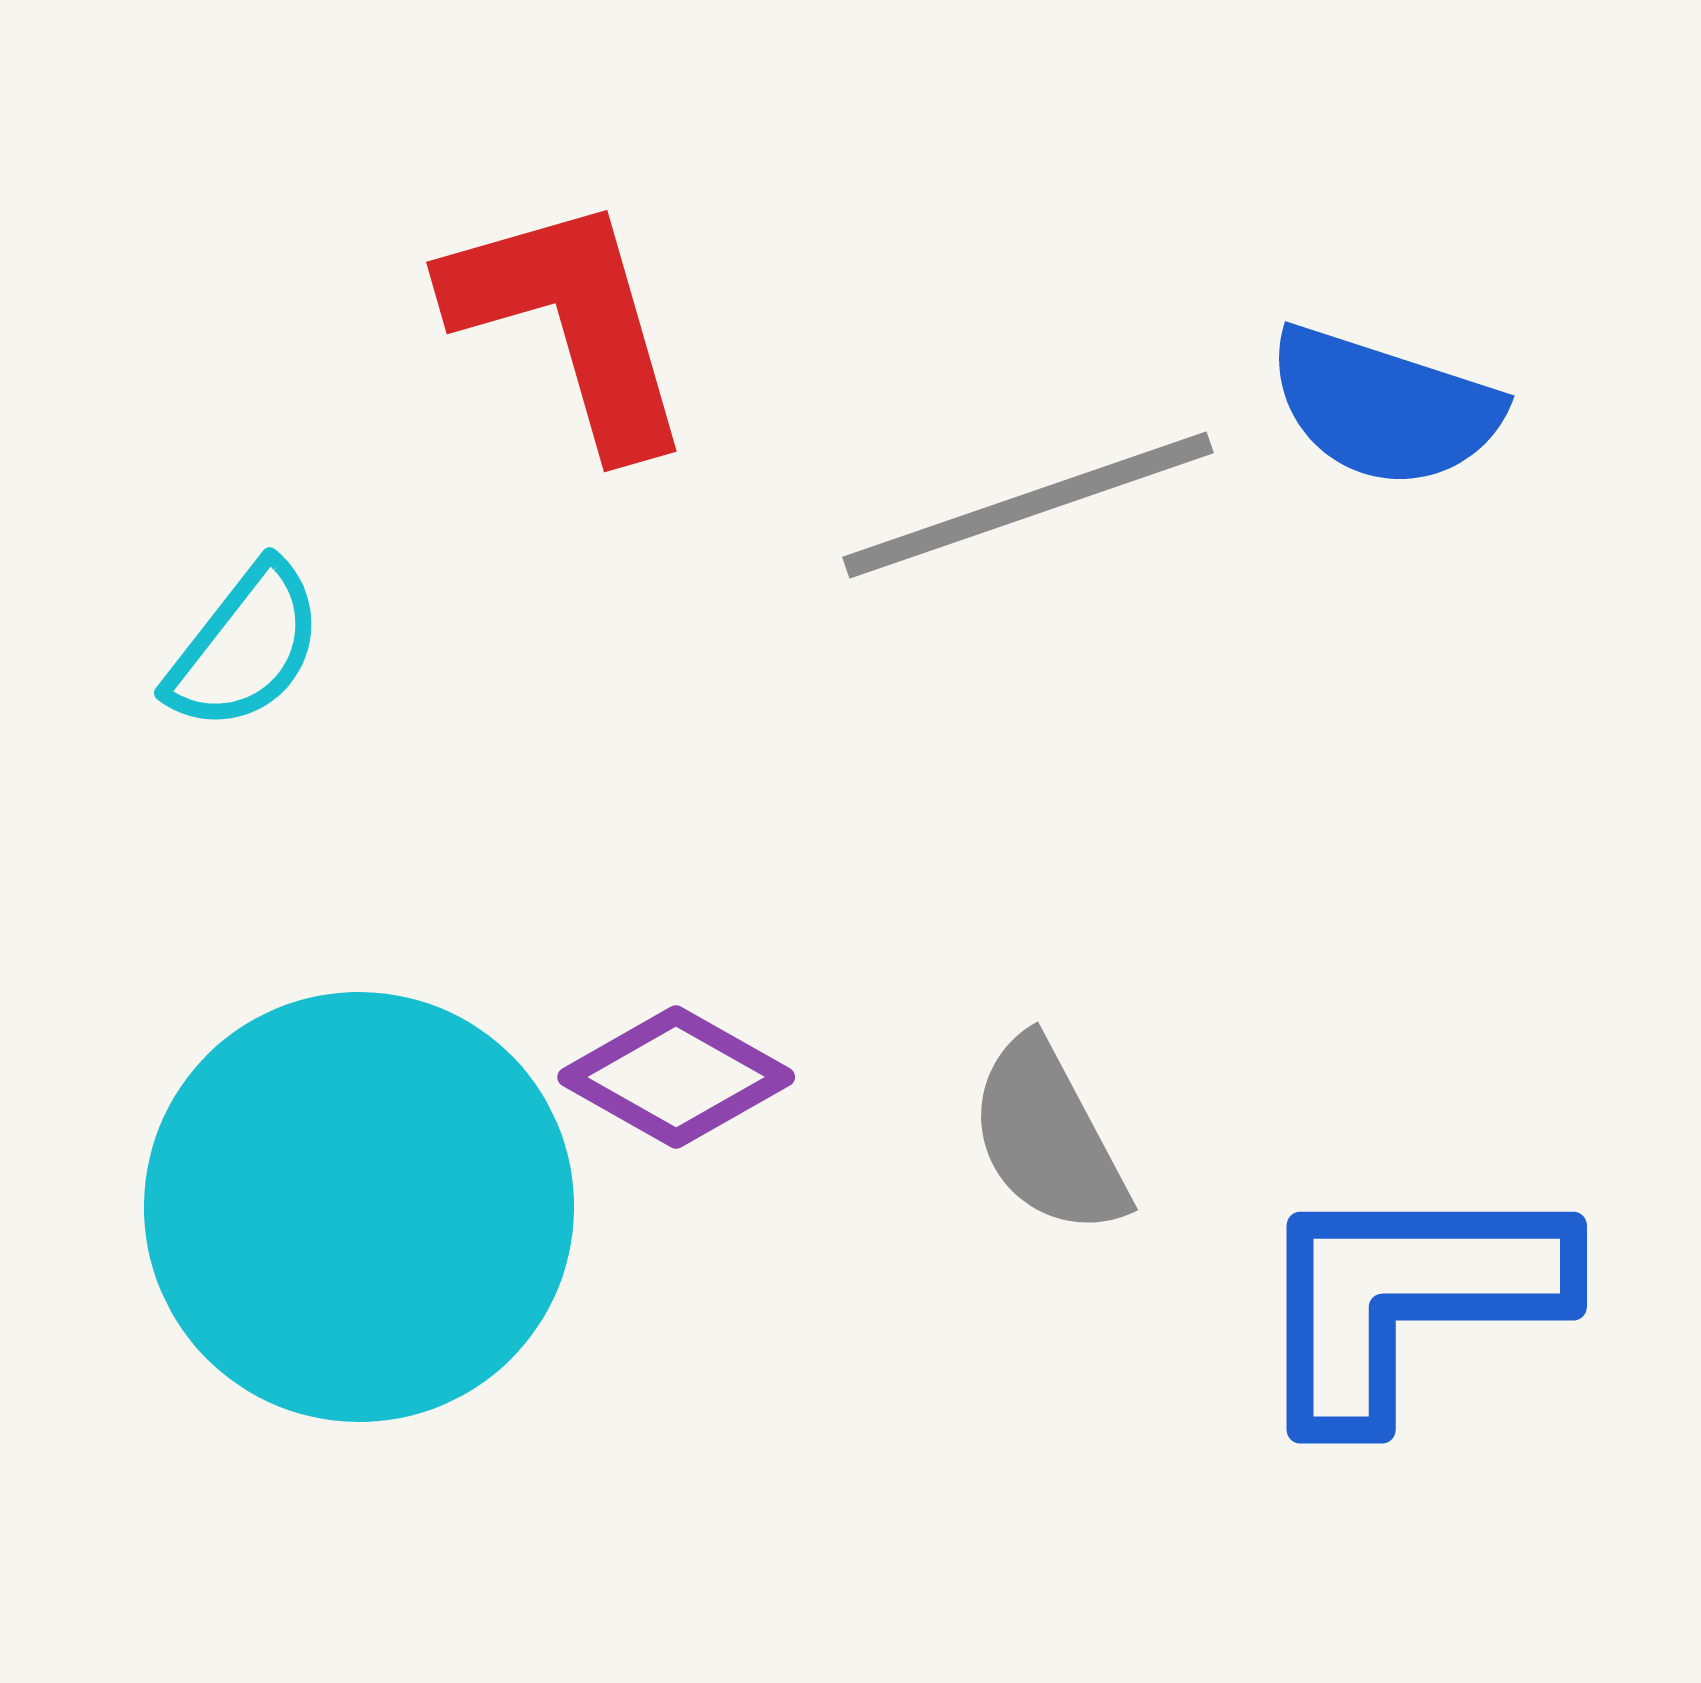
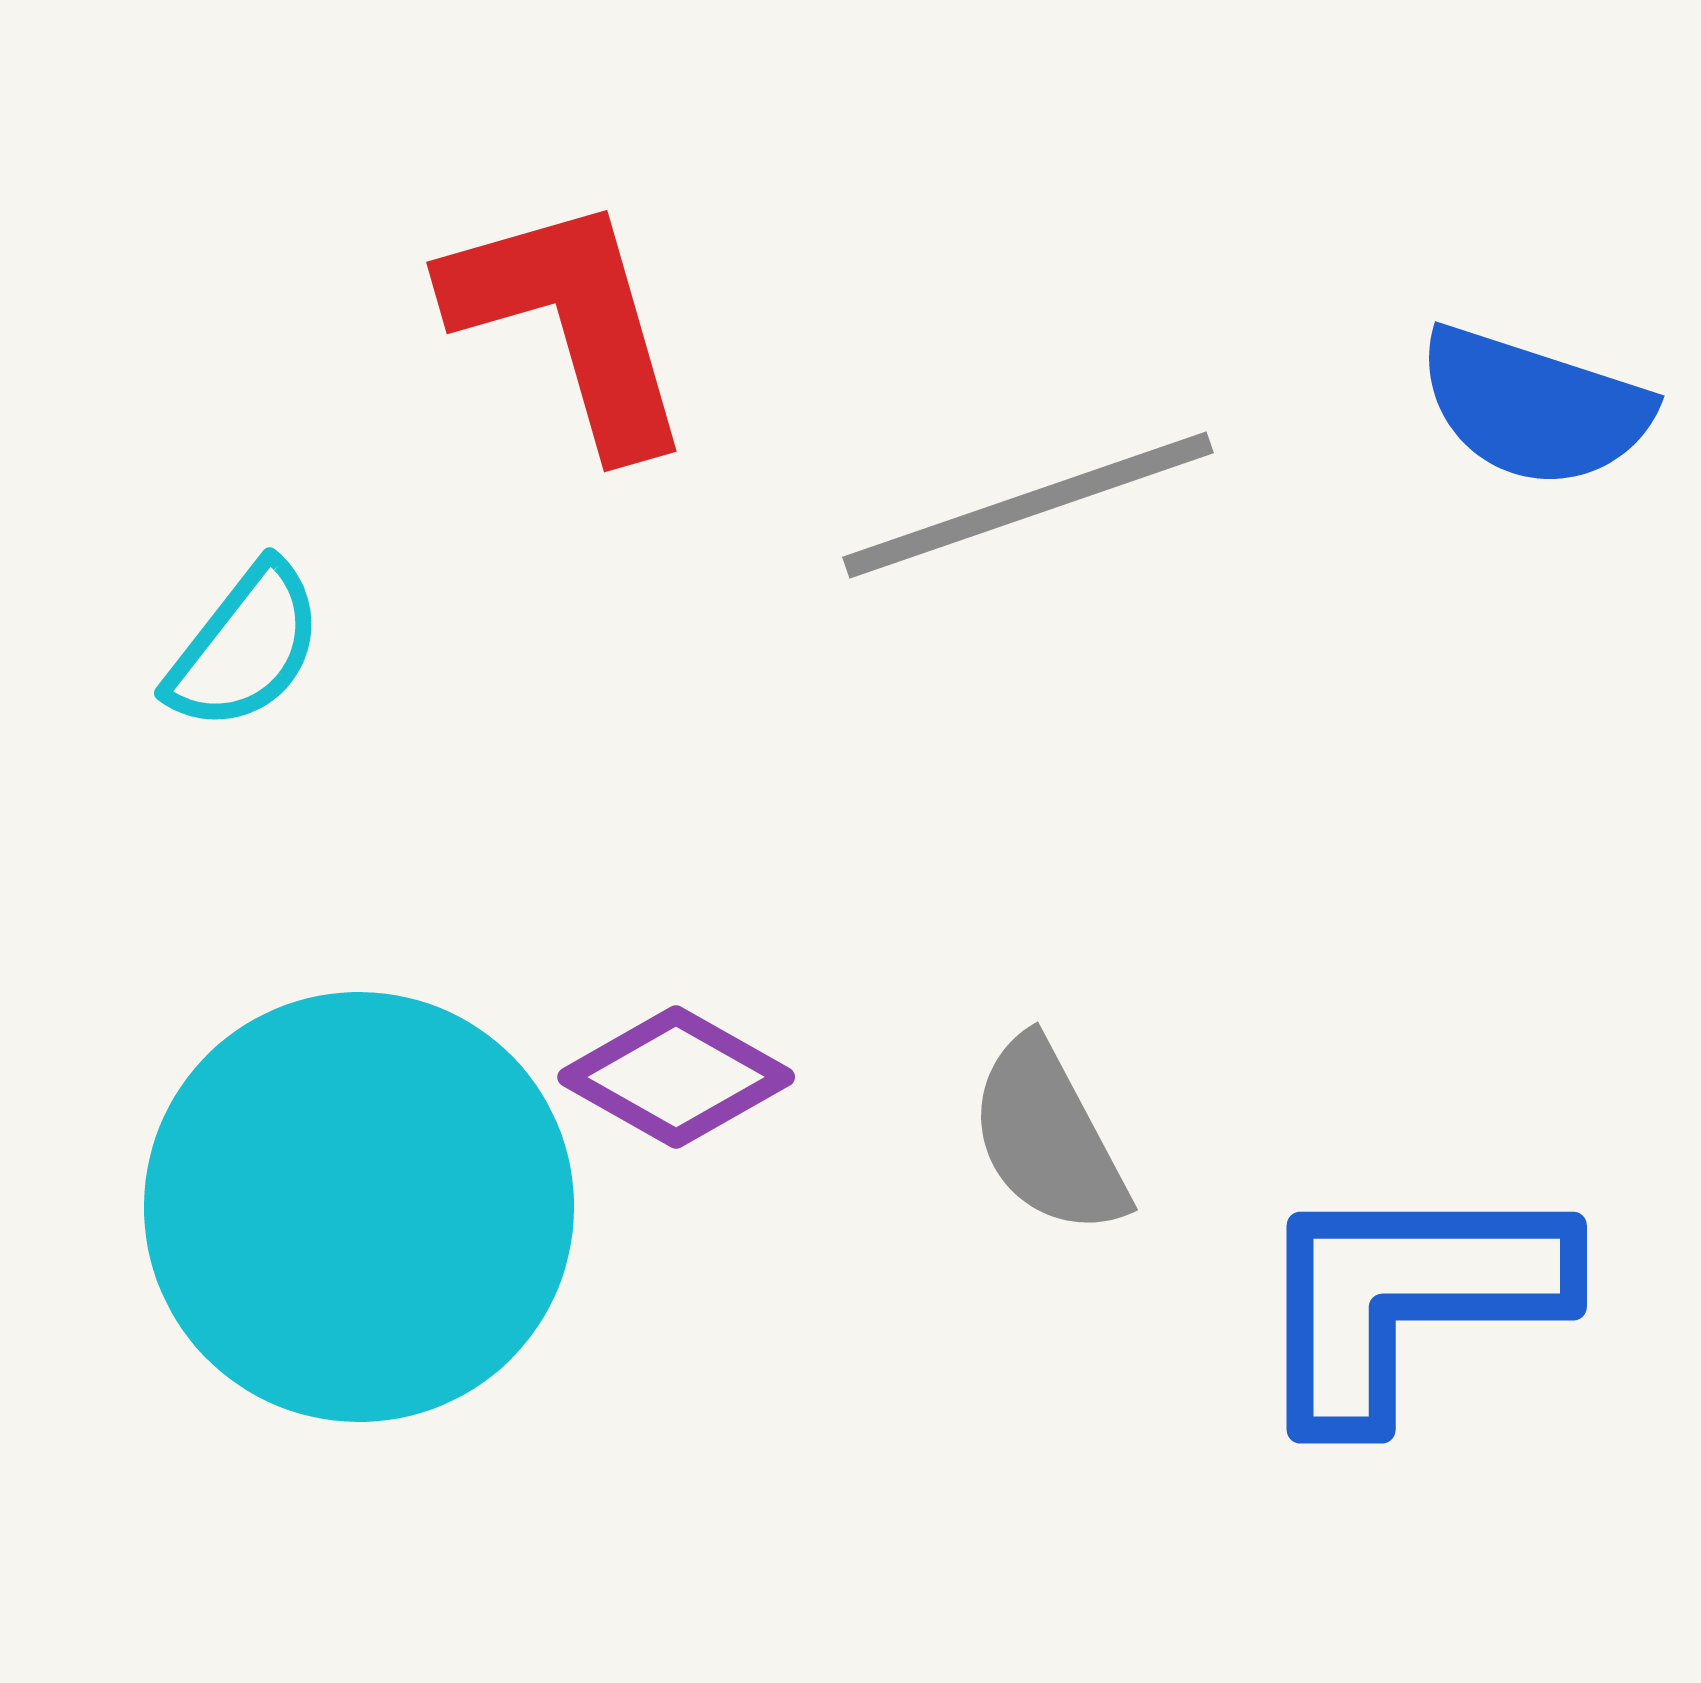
blue semicircle: moved 150 px right
